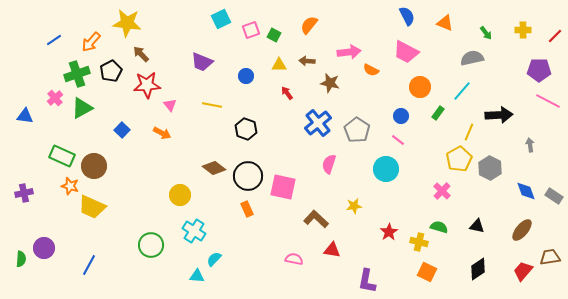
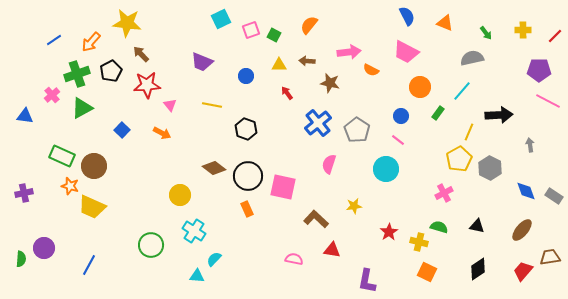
pink cross at (55, 98): moved 3 px left, 3 px up
pink cross at (442, 191): moved 2 px right, 2 px down; rotated 18 degrees clockwise
